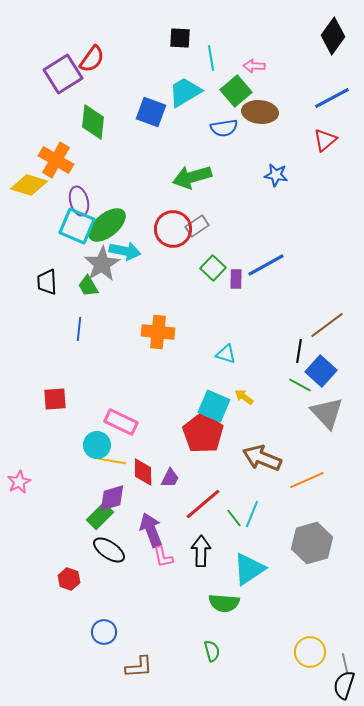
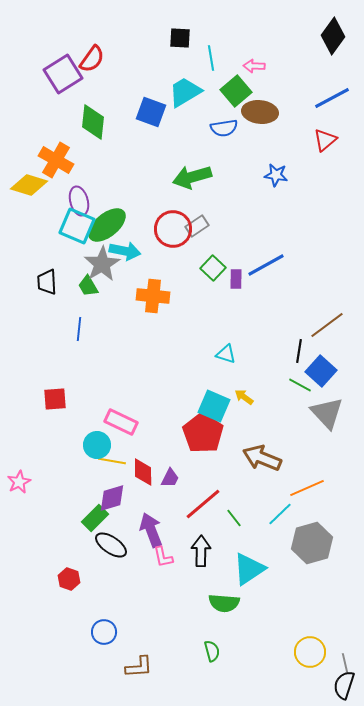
orange cross at (158, 332): moved 5 px left, 36 px up
orange line at (307, 480): moved 8 px down
cyan line at (252, 514): moved 28 px right; rotated 24 degrees clockwise
green rectangle at (100, 516): moved 5 px left, 2 px down
black ellipse at (109, 550): moved 2 px right, 5 px up
